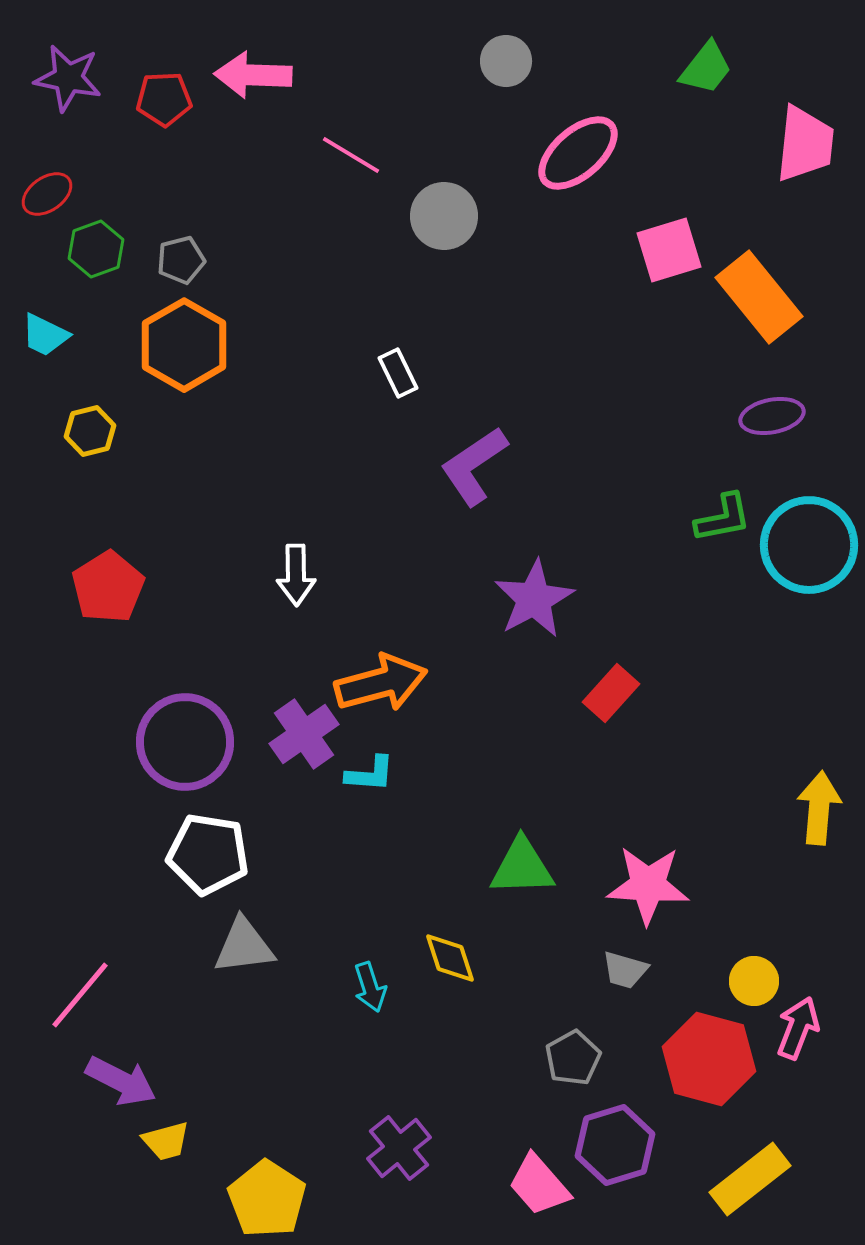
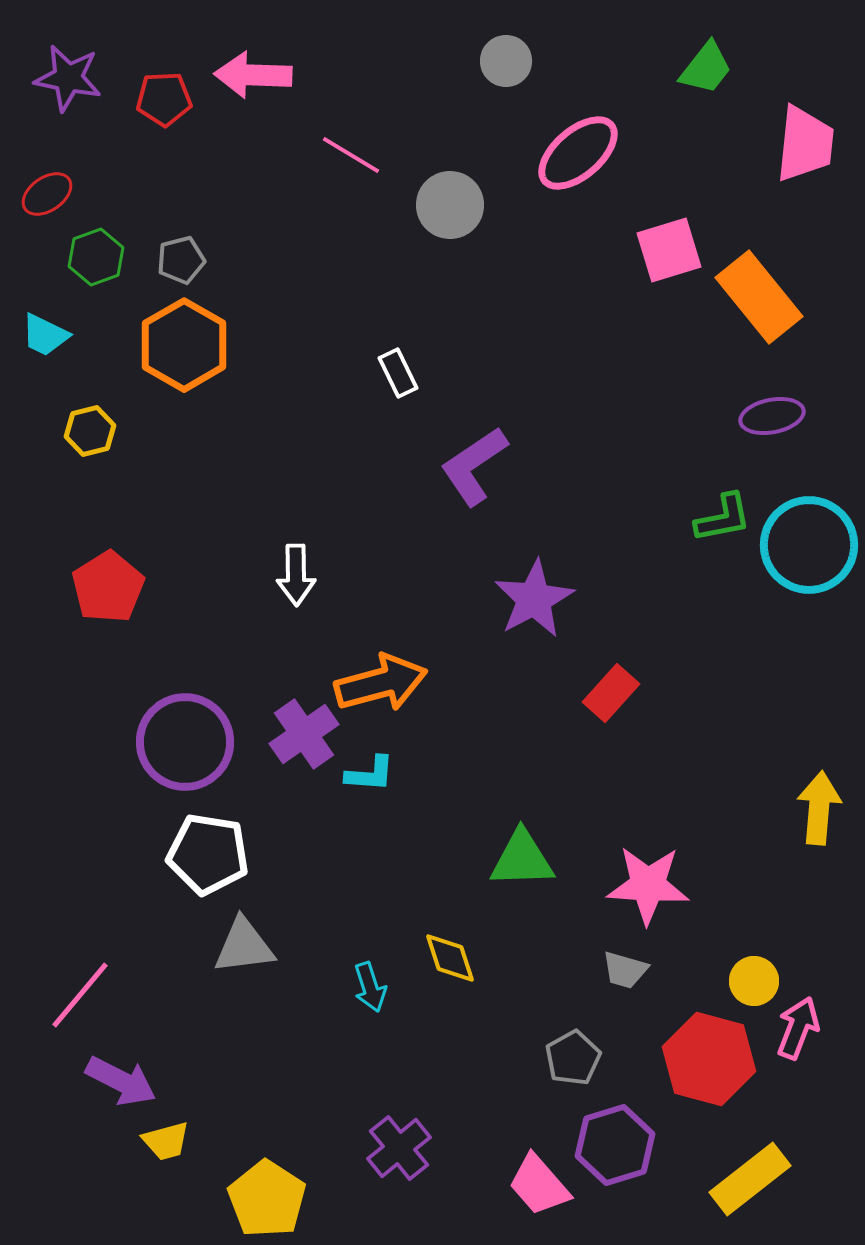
gray circle at (444, 216): moved 6 px right, 11 px up
green hexagon at (96, 249): moved 8 px down
green triangle at (522, 867): moved 8 px up
